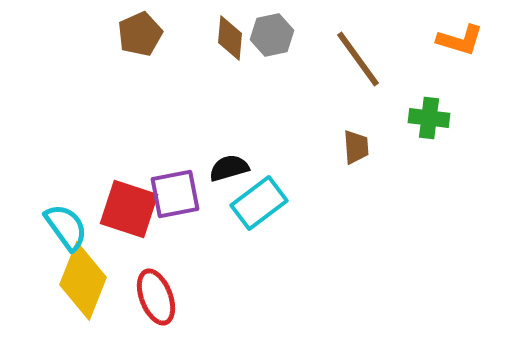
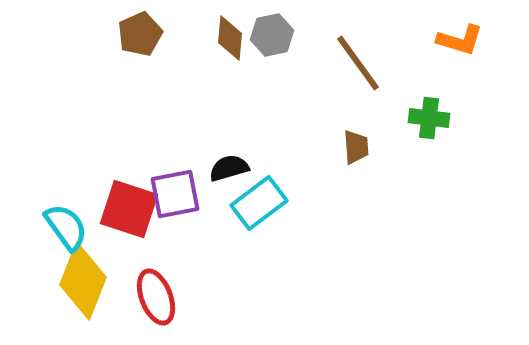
brown line: moved 4 px down
